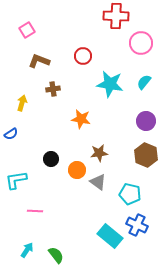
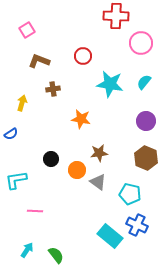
brown hexagon: moved 3 px down
